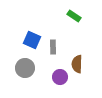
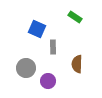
green rectangle: moved 1 px right, 1 px down
blue square: moved 5 px right, 11 px up
gray circle: moved 1 px right
purple circle: moved 12 px left, 4 px down
